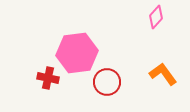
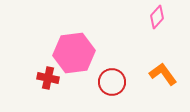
pink diamond: moved 1 px right
pink hexagon: moved 3 px left
red circle: moved 5 px right
